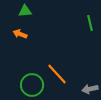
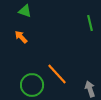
green triangle: rotated 24 degrees clockwise
orange arrow: moved 1 px right, 3 px down; rotated 24 degrees clockwise
gray arrow: rotated 84 degrees clockwise
